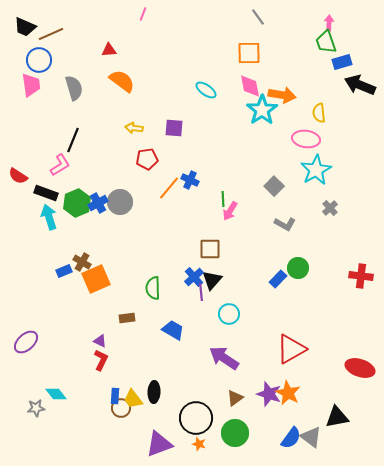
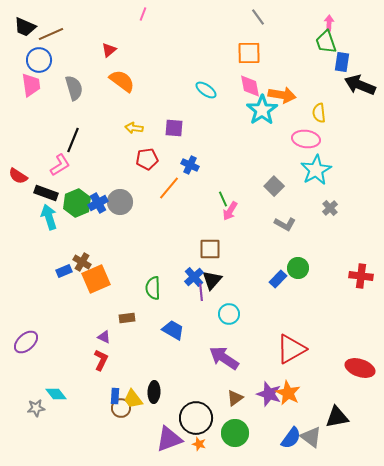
red triangle at (109, 50): rotated 35 degrees counterclockwise
blue rectangle at (342, 62): rotated 66 degrees counterclockwise
blue cross at (190, 180): moved 15 px up
green line at (223, 199): rotated 21 degrees counterclockwise
purple triangle at (100, 341): moved 4 px right, 4 px up
purple triangle at (159, 444): moved 10 px right, 5 px up
